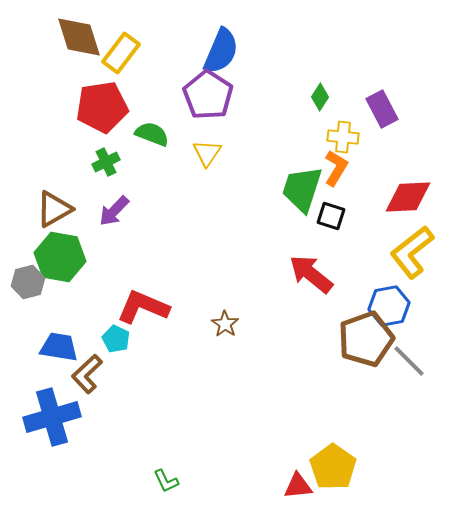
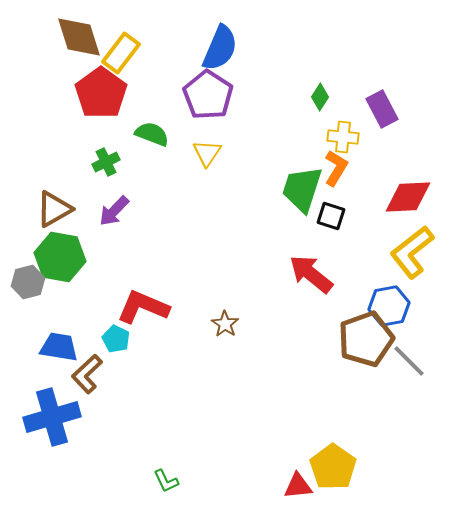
blue semicircle: moved 1 px left, 3 px up
red pentagon: moved 1 px left, 14 px up; rotated 27 degrees counterclockwise
